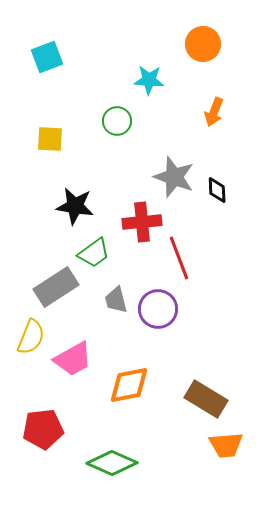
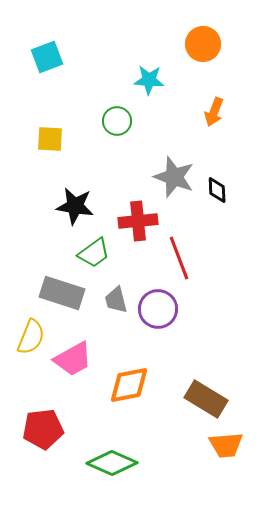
red cross: moved 4 px left, 1 px up
gray rectangle: moved 6 px right, 6 px down; rotated 51 degrees clockwise
